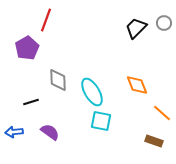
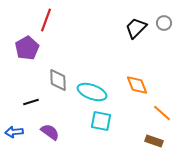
cyan ellipse: rotated 40 degrees counterclockwise
